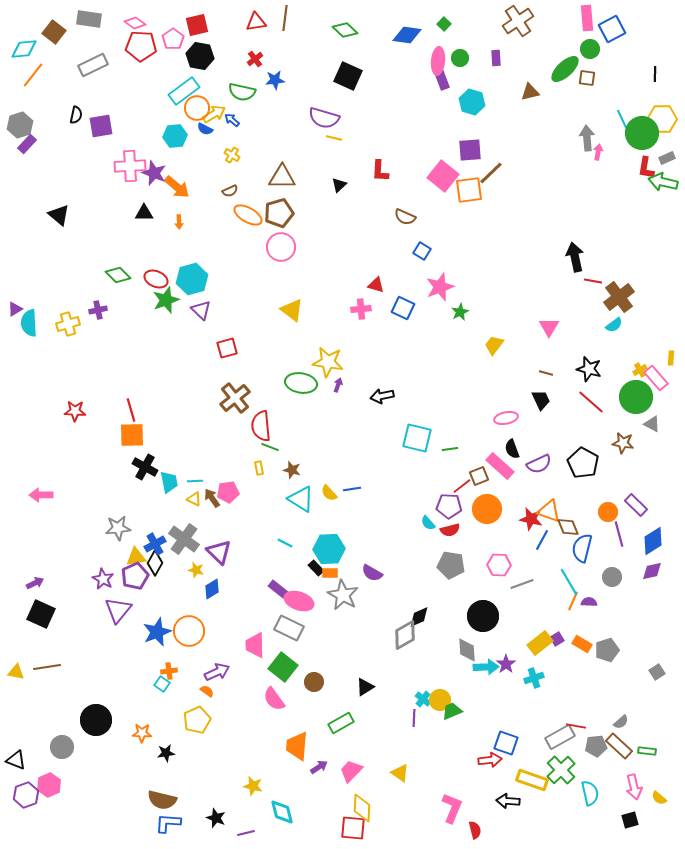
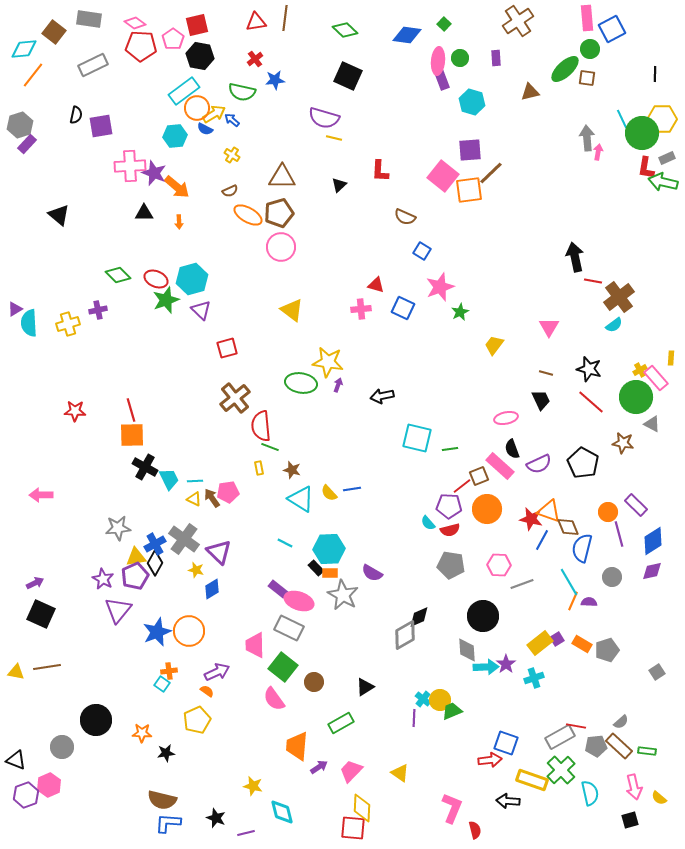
cyan trapezoid at (169, 482): moved 3 px up; rotated 15 degrees counterclockwise
